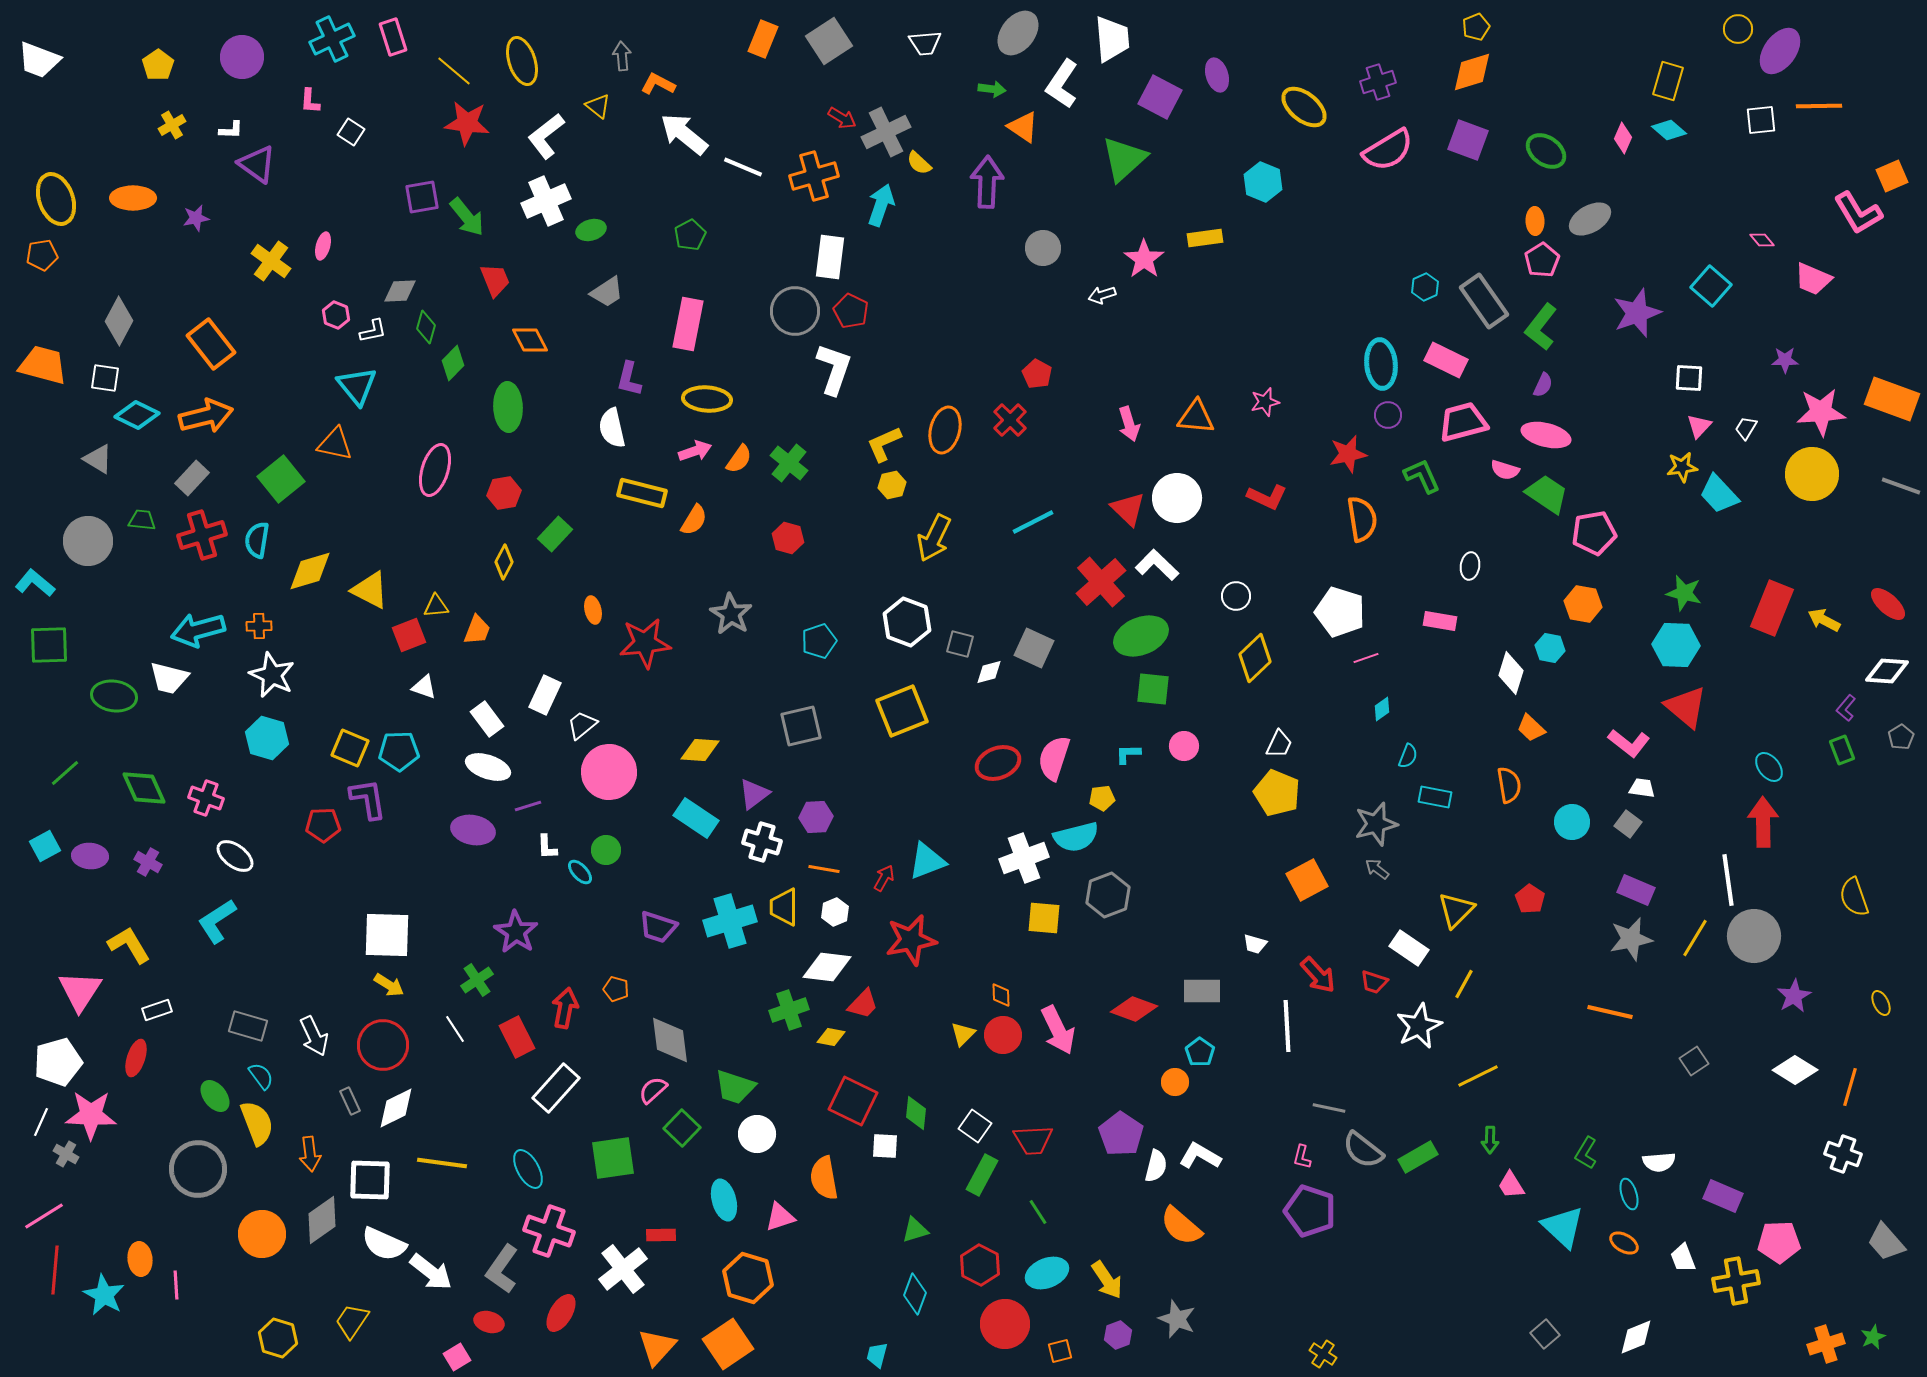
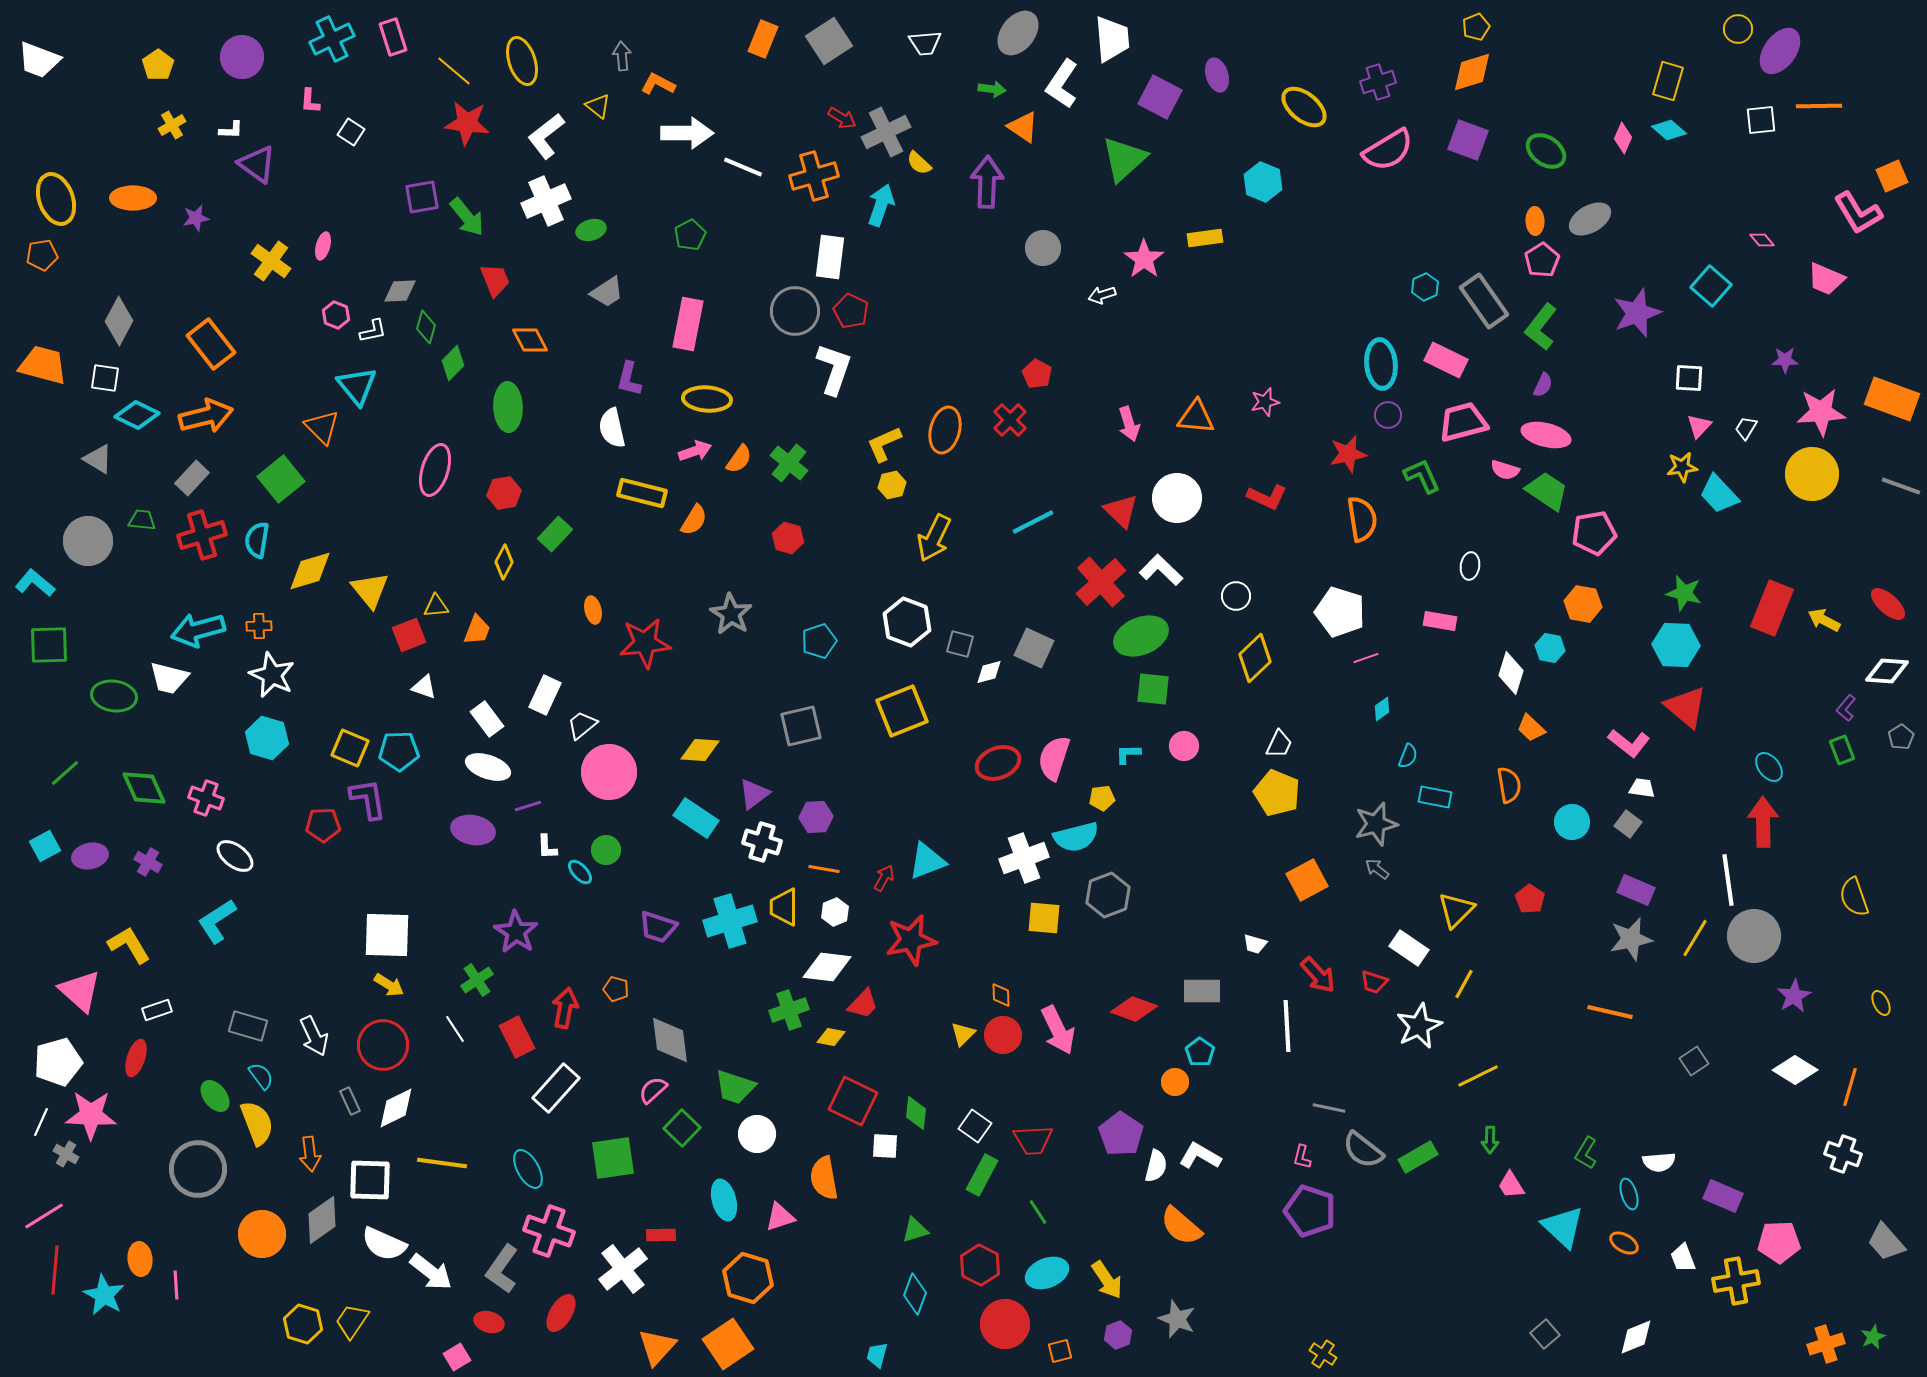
white arrow at (684, 134): moved 3 px right, 1 px up; rotated 141 degrees clockwise
pink trapezoid at (1813, 279): moved 13 px right
orange triangle at (335, 444): moved 13 px left, 17 px up; rotated 33 degrees clockwise
green trapezoid at (1547, 494): moved 3 px up
red triangle at (1128, 509): moved 7 px left, 2 px down
white L-shape at (1157, 565): moved 4 px right, 5 px down
yellow triangle at (370, 590): rotated 24 degrees clockwise
purple ellipse at (90, 856): rotated 16 degrees counterclockwise
pink triangle at (80, 991): rotated 21 degrees counterclockwise
yellow hexagon at (278, 1338): moved 25 px right, 14 px up
